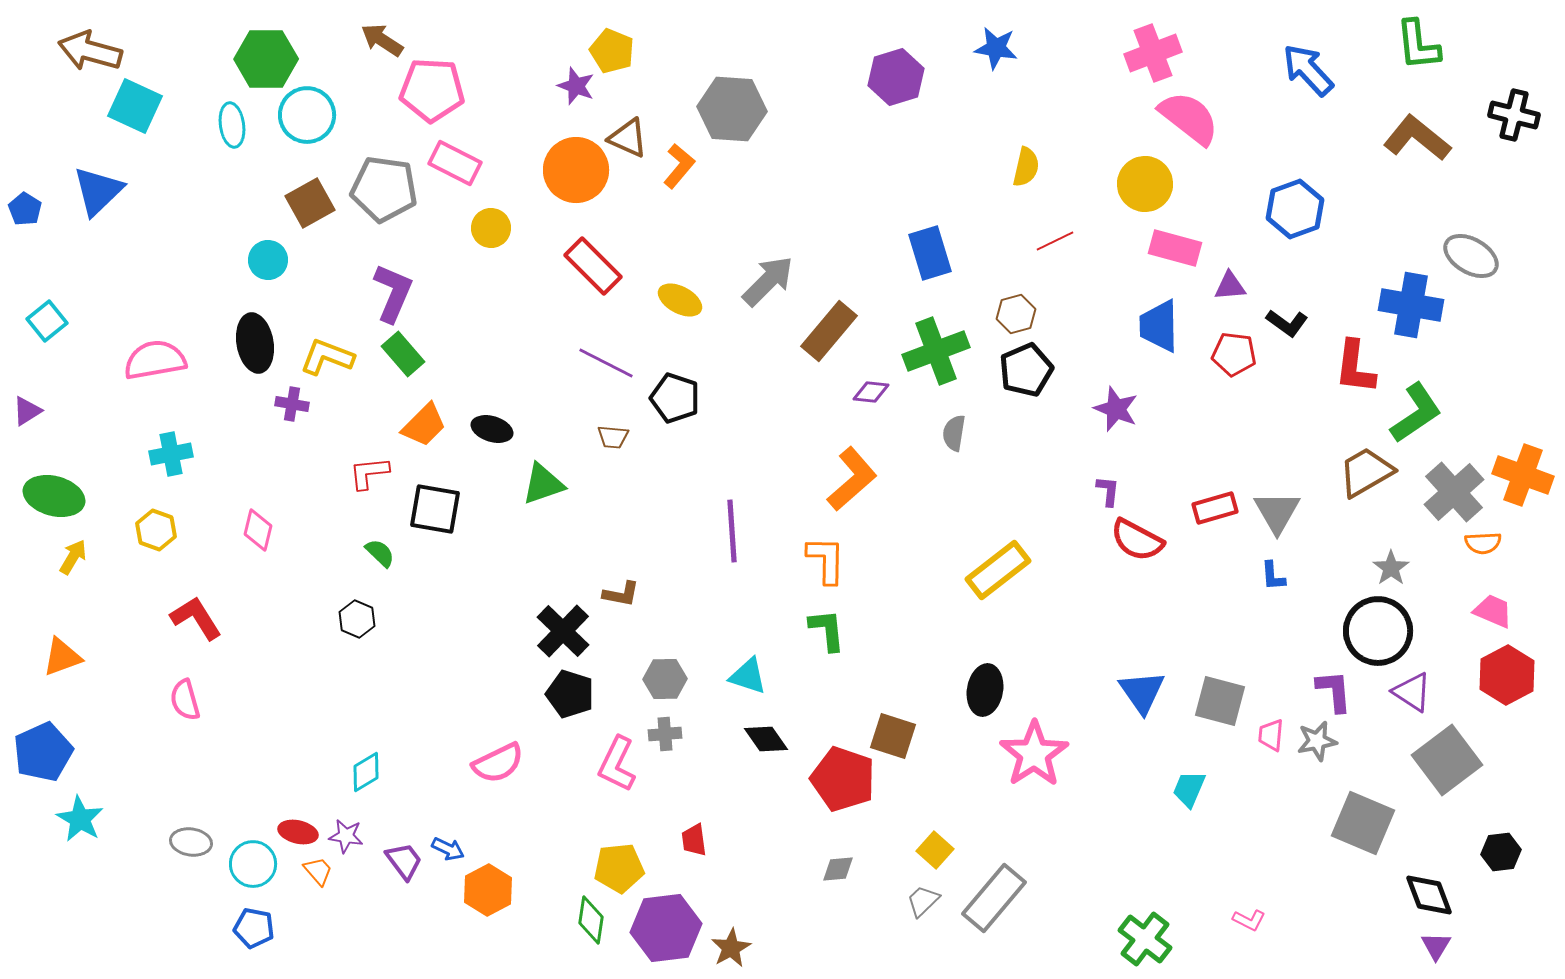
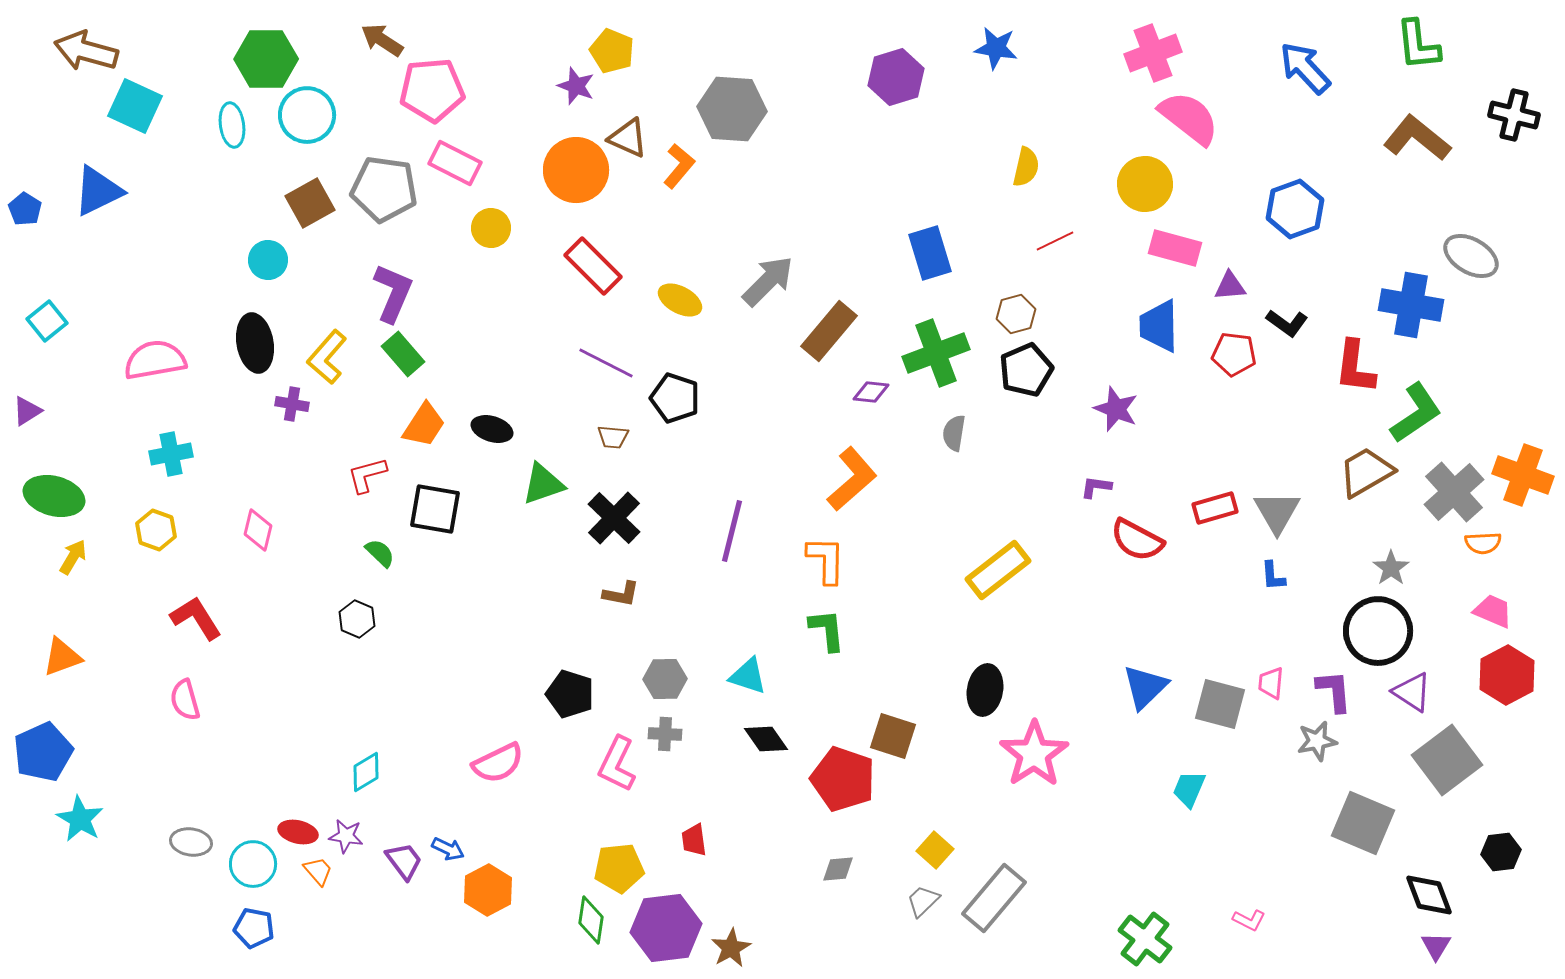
brown arrow at (90, 51): moved 4 px left
blue arrow at (1308, 70): moved 3 px left, 2 px up
pink pentagon at (432, 90): rotated 8 degrees counterclockwise
blue triangle at (98, 191): rotated 18 degrees clockwise
green cross at (936, 351): moved 2 px down
yellow L-shape at (327, 357): rotated 70 degrees counterclockwise
orange trapezoid at (424, 425): rotated 12 degrees counterclockwise
red L-shape at (369, 473): moved 2 px left, 2 px down; rotated 9 degrees counterclockwise
purple L-shape at (1108, 491): moved 12 px left, 4 px up; rotated 88 degrees counterclockwise
purple line at (732, 531): rotated 18 degrees clockwise
black cross at (563, 631): moved 51 px right, 113 px up
blue triangle at (1142, 692): moved 3 px right, 5 px up; rotated 21 degrees clockwise
gray square at (1220, 701): moved 3 px down
gray cross at (665, 734): rotated 8 degrees clockwise
pink trapezoid at (1271, 735): moved 52 px up
